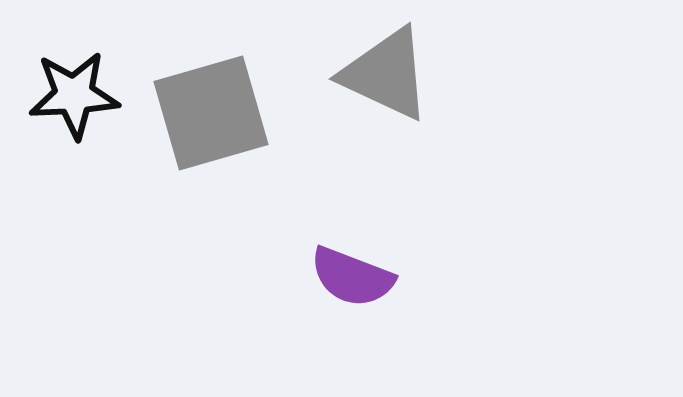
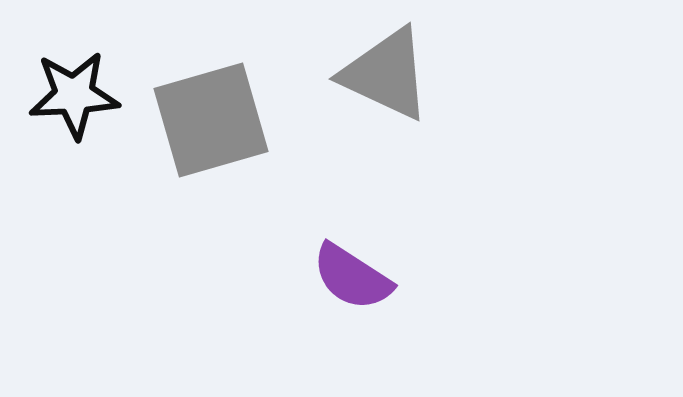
gray square: moved 7 px down
purple semicircle: rotated 12 degrees clockwise
